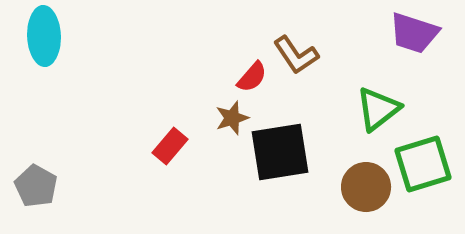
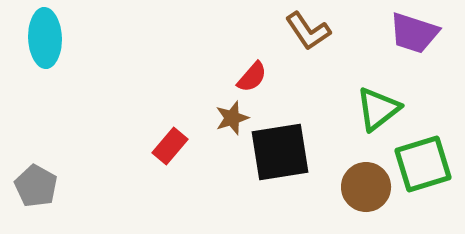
cyan ellipse: moved 1 px right, 2 px down
brown L-shape: moved 12 px right, 24 px up
